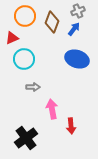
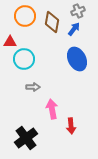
brown diamond: rotated 10 degrees counterclockwise
red triangle: moved 2 px left, 4 px down; rotated 24 degrees clockwise
blue ellipse: rotated 45 degrees clockwise
